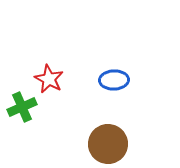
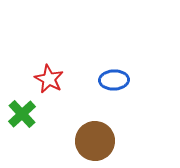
green cross: moved 7 px down; rotated 20 degrees counterclockwise
brown circle: moved 13 px left, 3 px up
